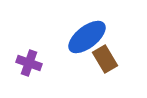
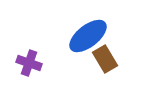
blue ellipse: moved 1 px right, 1 px up
